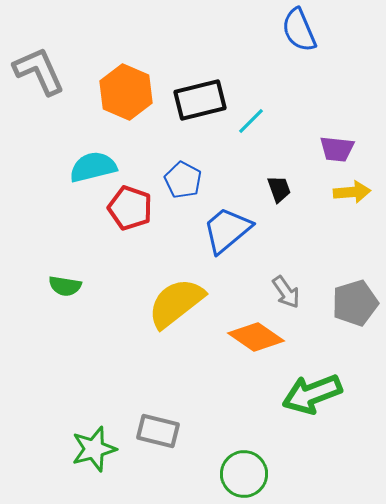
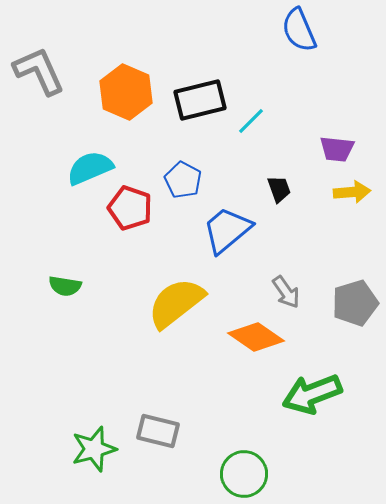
cyan semicircle: moved 3 px left, 1 px down; rotated 9 degrees counterclockwise
